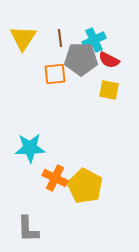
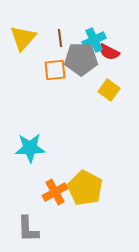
yellow triangle: rotated 8 degrees clockwise
red semicircle: moved 8 px up
orange square: moved 4 px up
yellow square: rotated 25 degrees clockwise
orange cross: moved 14 px down; rotated 35 degrees clockwise
yellow pentagon: moved 2 px down
